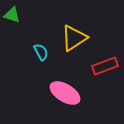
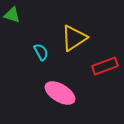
pink ellipse: moved 5 px left
